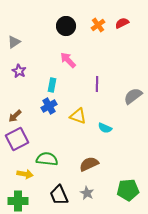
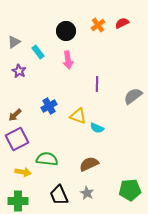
black circle: moved 5 px down
pink arrow: rotated 144 degrees counterclockwise
cyan rectangle: moved 14 px left, 33 px up; rotated 48 degrees counterclockwise
brown arrow: moved 1 px up
cyan semicircle: moved 8 px left
yellow arrow: moved 2 px left, 2 px up
green pentagon: moved 2 px right
